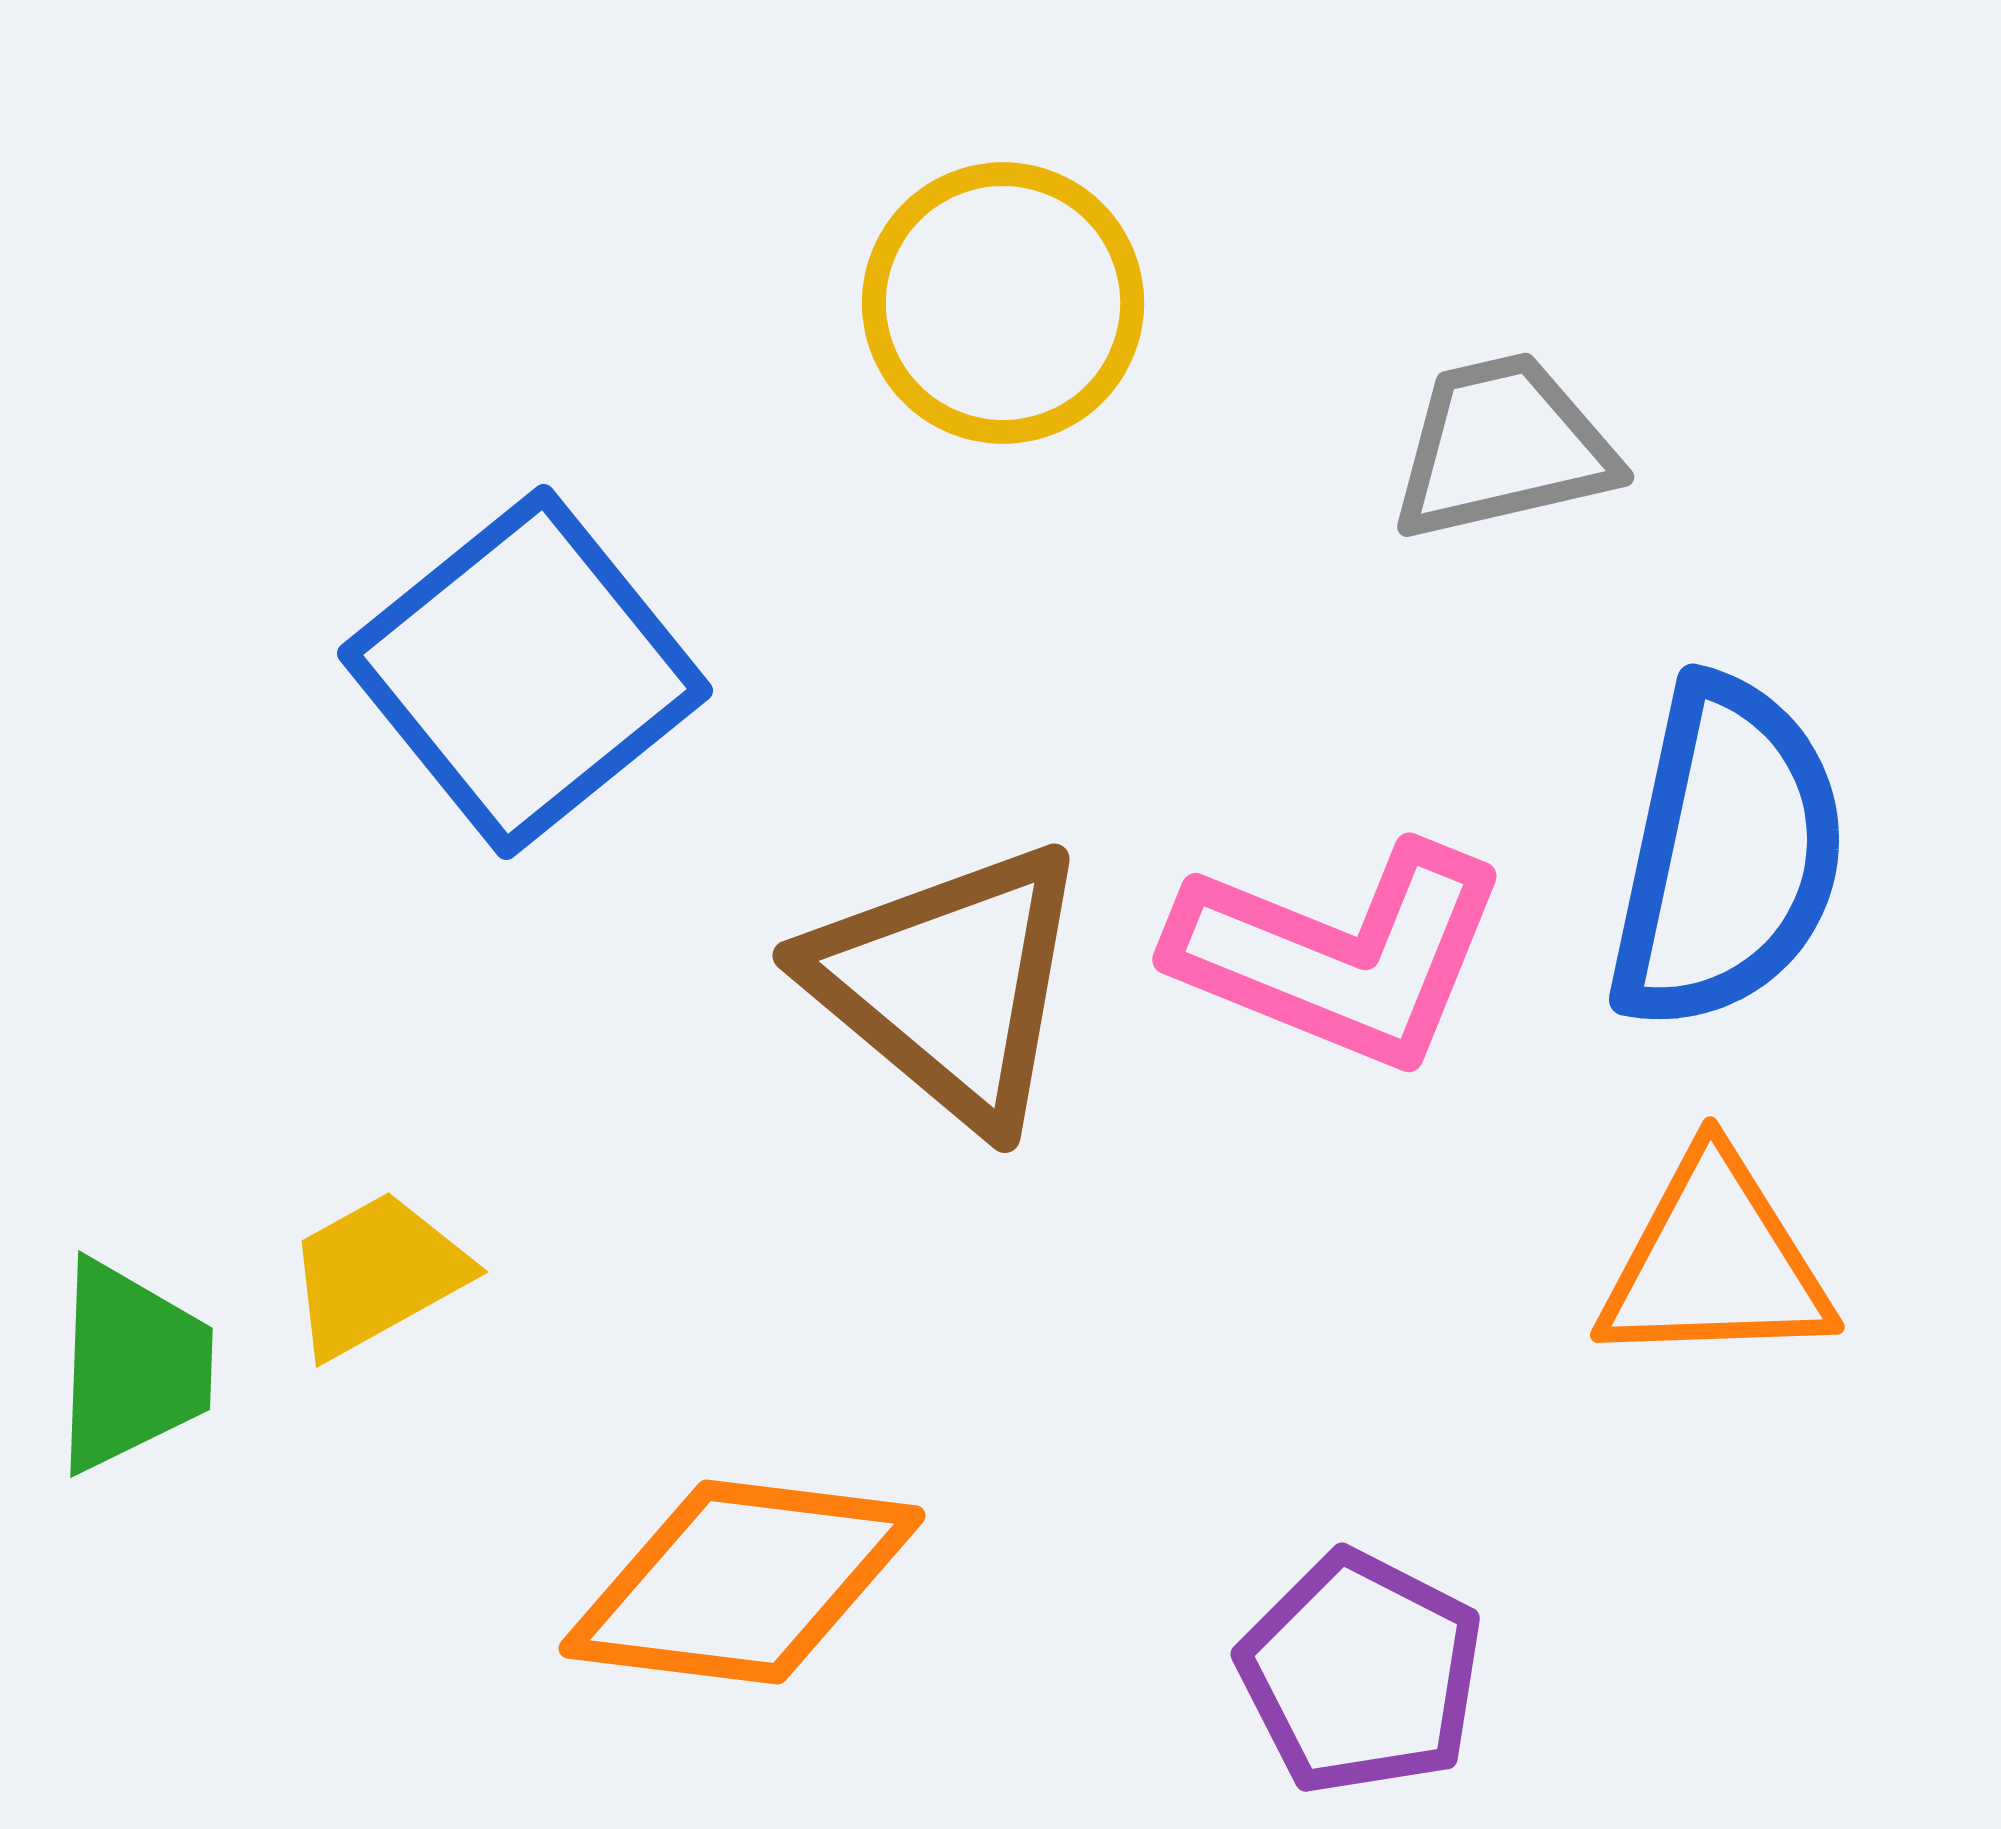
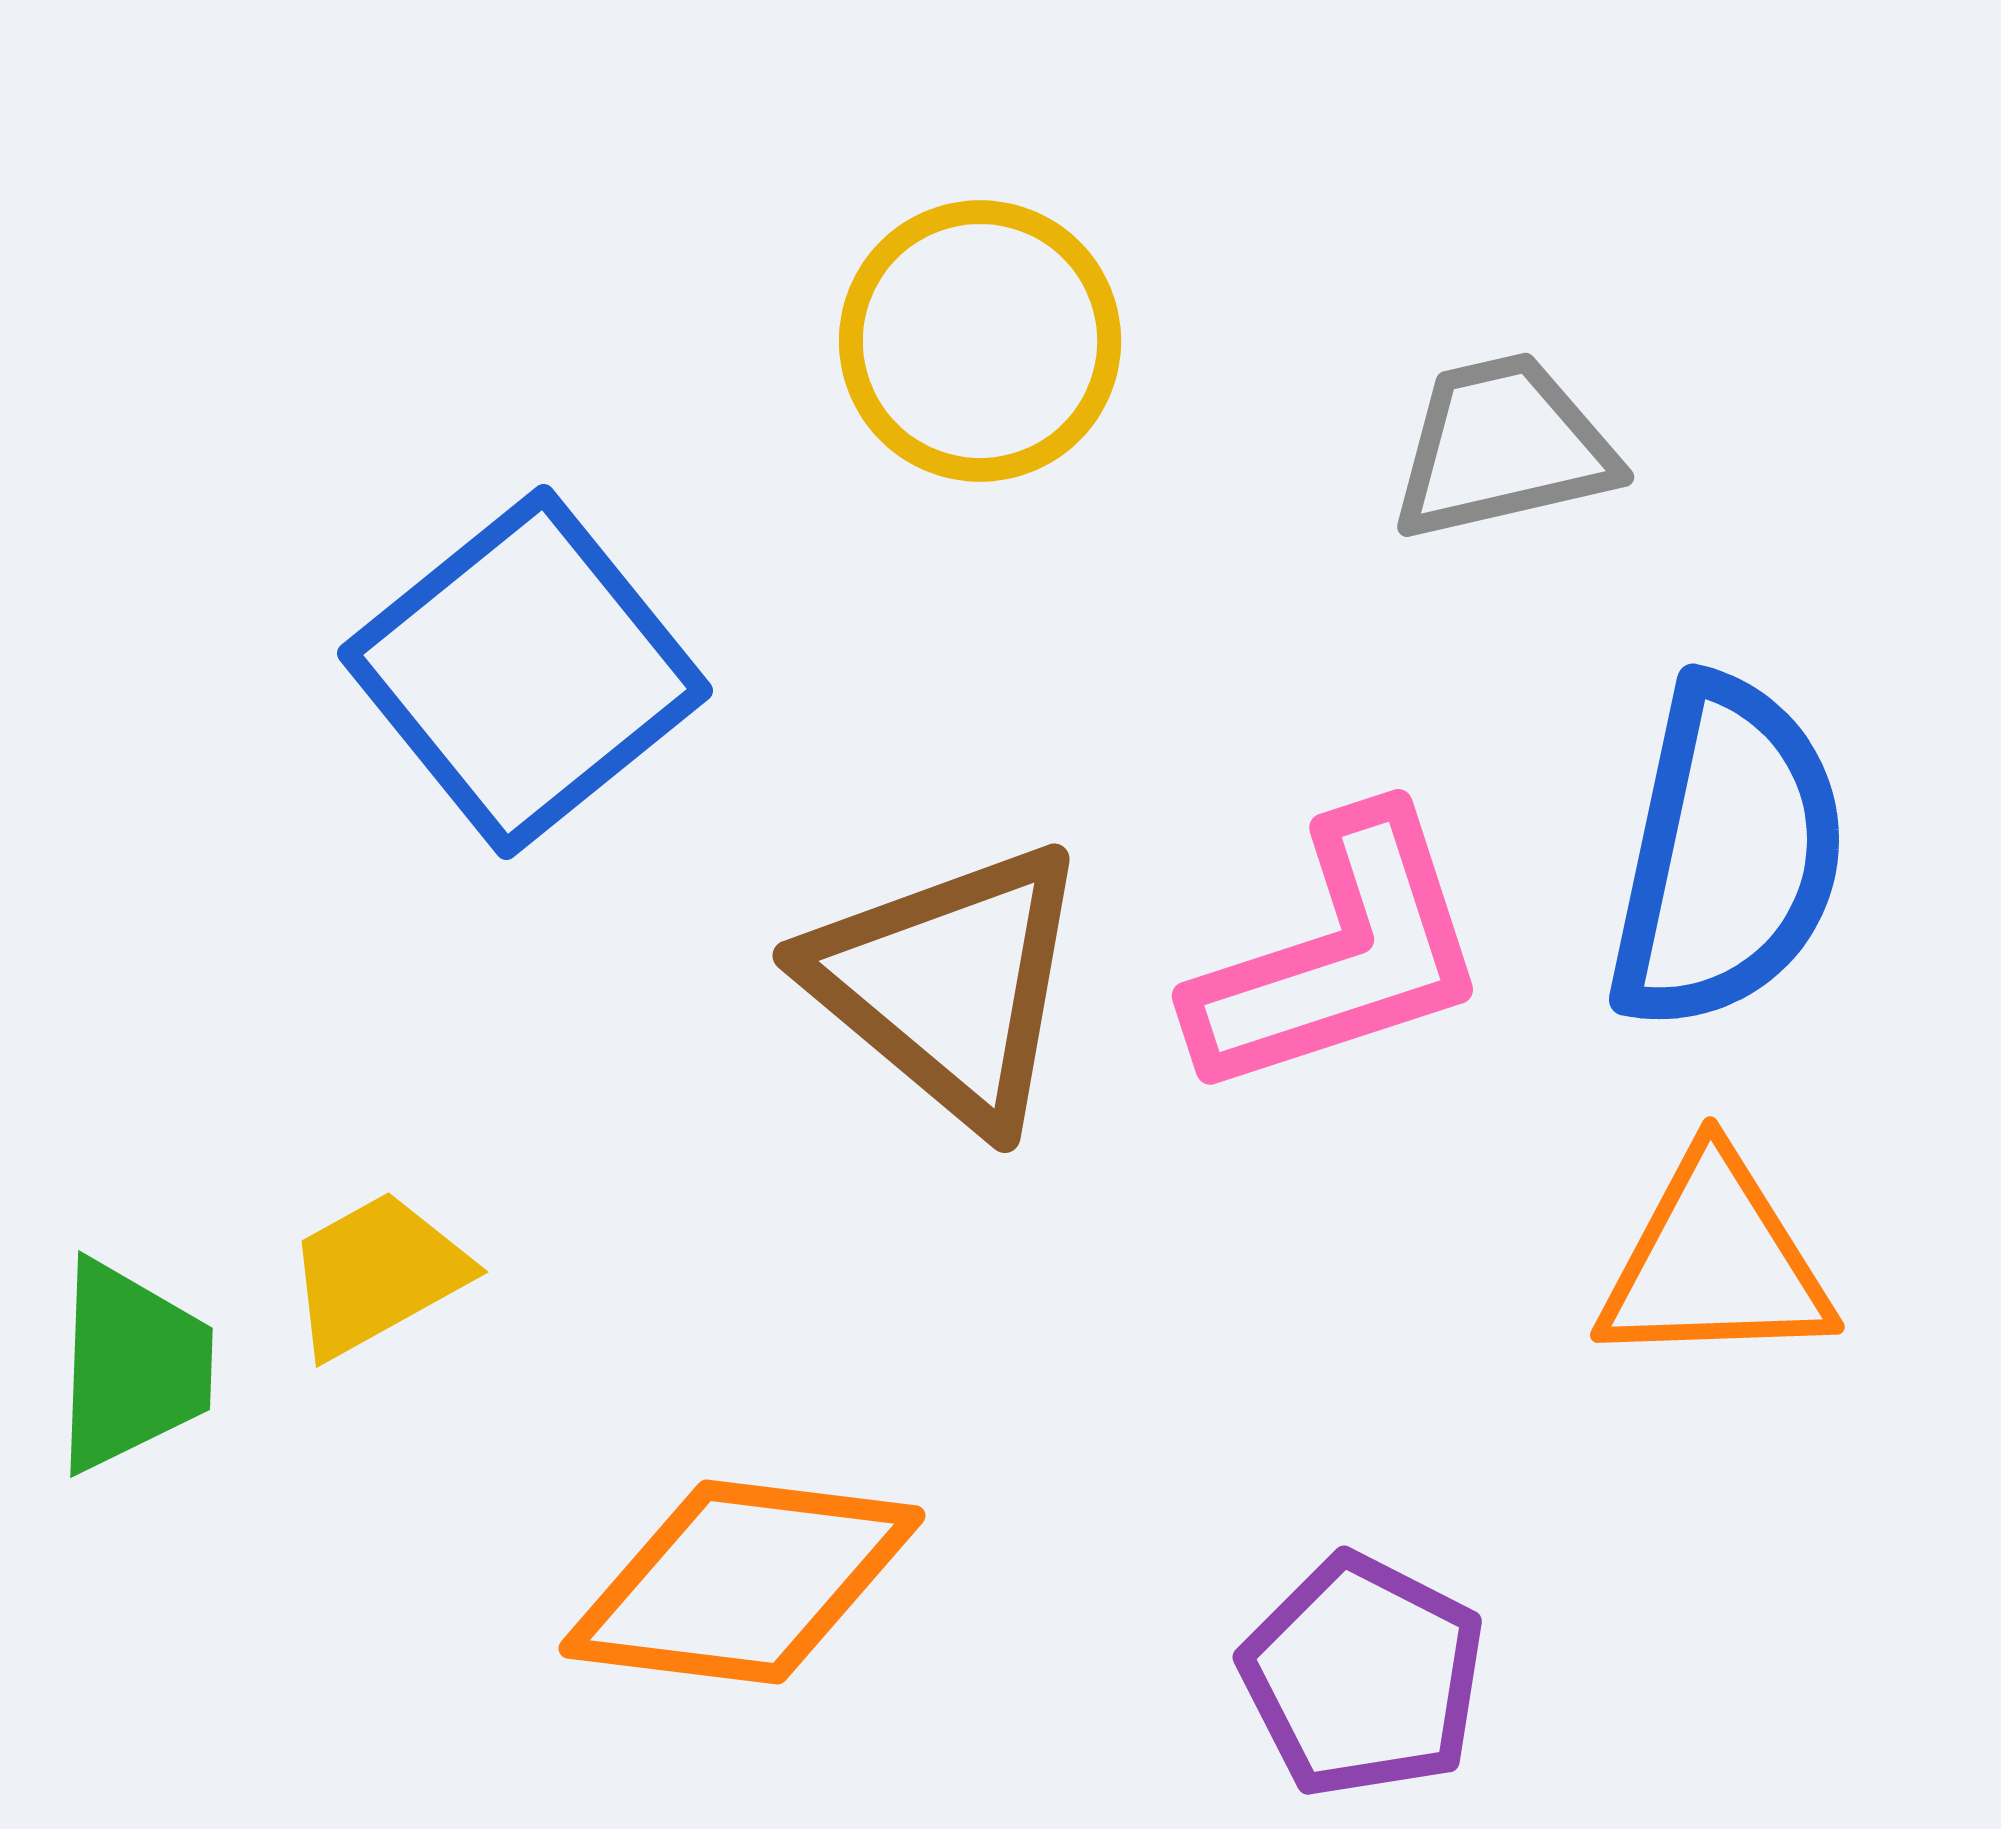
yellow circle: moved 23 px left, 38 px down
pink L-shape: rotated 40 degrees counterclockwise
purple pentagon: moved 2 px right, 3 px down
